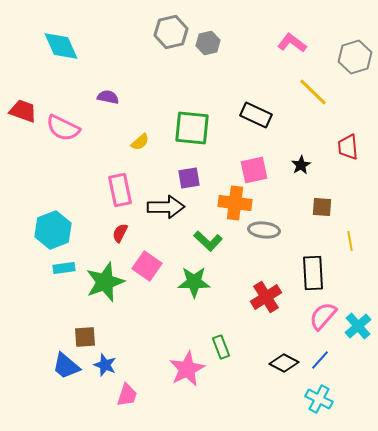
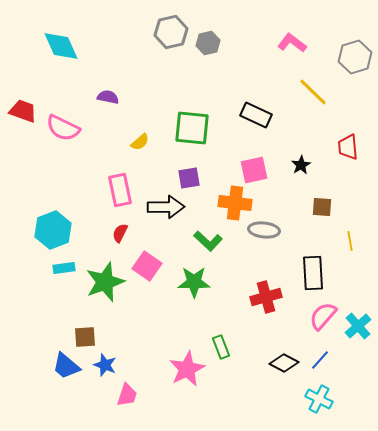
red cross at (266, 297): rotated 16 degrees clockwise
